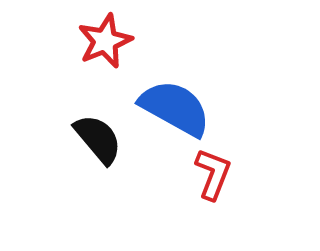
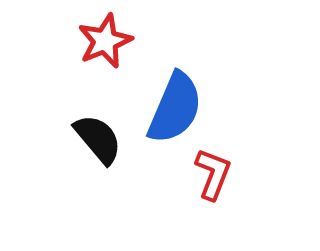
blue semicircle: rotated 84 degrees clockwise
